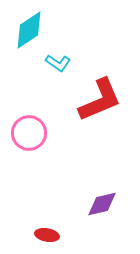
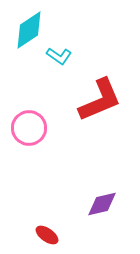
cyan L-shape: moved 1 px right, 7 px up
pink circle: moved 5 px up
red ellipse: rotated 25 degrees clockwise
